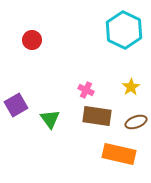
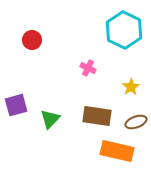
pink cross: moved 2 px right, 22 px up
purple square: rotated 15 degrees clockwise
green triangle: rotated 20 degrees clockwise
orange rectangle: moved 2 px left, 3 px up
